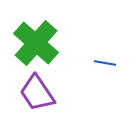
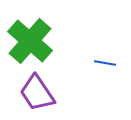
green cross: moved 6 px left, 2 px up
